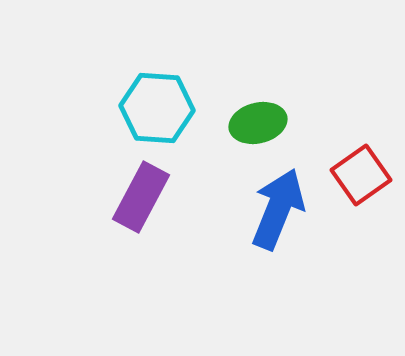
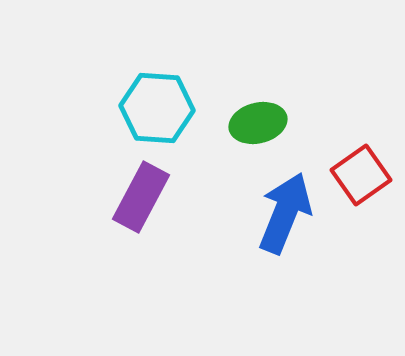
blue arrow: moved 7 px right, 4 px down
